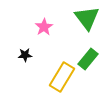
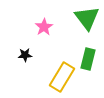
green rectangle: rotated 25 degrees counterclockwise
